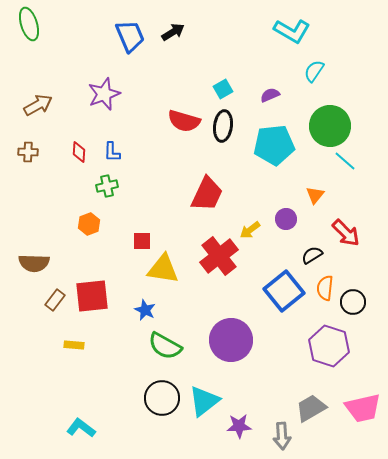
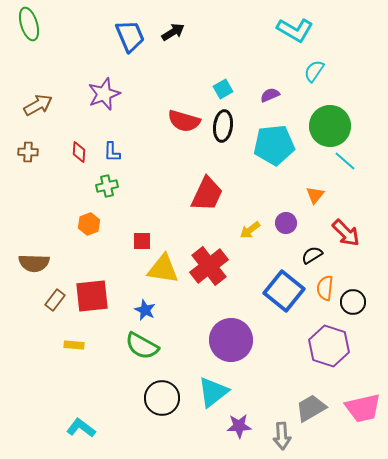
cyan L-shape at (292, 31): moved 3 px right, 1 px up
purple circle at (286, 219): moved 4 px down
red cross at (219, 256): moved 10 px left, 10 px down
blue square at (284, 291): rotated 12 degrees counterclockwise
green semicircle at (165, 346): moved 23 px left
cyan triangle at (204, 401): moved 9 px right, 9 px up
